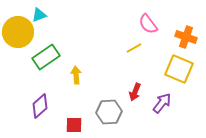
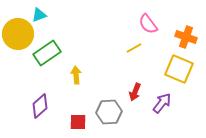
yellow circle: moved 2 px down
green rectangle: moved 1 px right, 4 px up
red square: moved 4 px right, 3 px up
